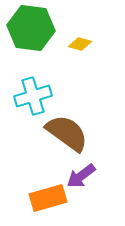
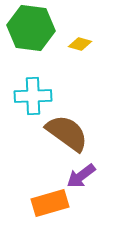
cyan cross: rotated 15 degrees clockwise
orange rectangle: moved 2 px right, 5 px down
